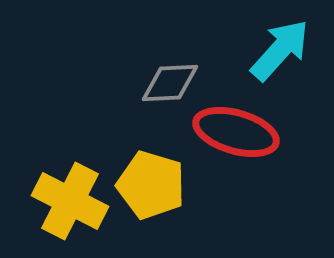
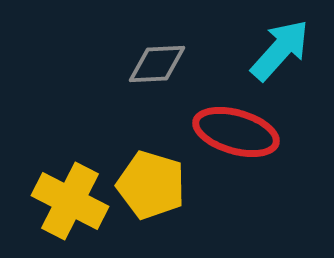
gray diamond: moved 13 px left, 19 px up
